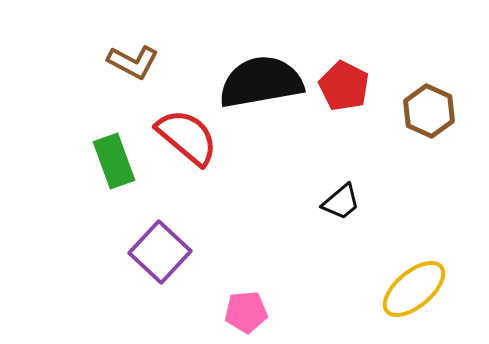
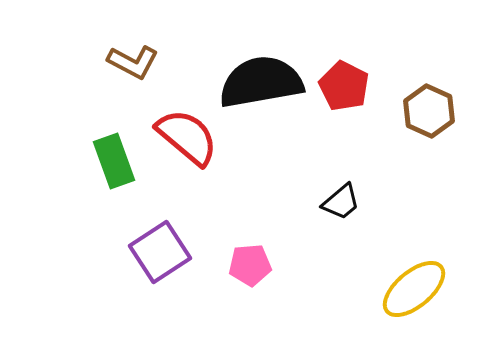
purple square: rotated 14 degrees clockwise
pink pentagon: moved 4 px right, 47 px up
